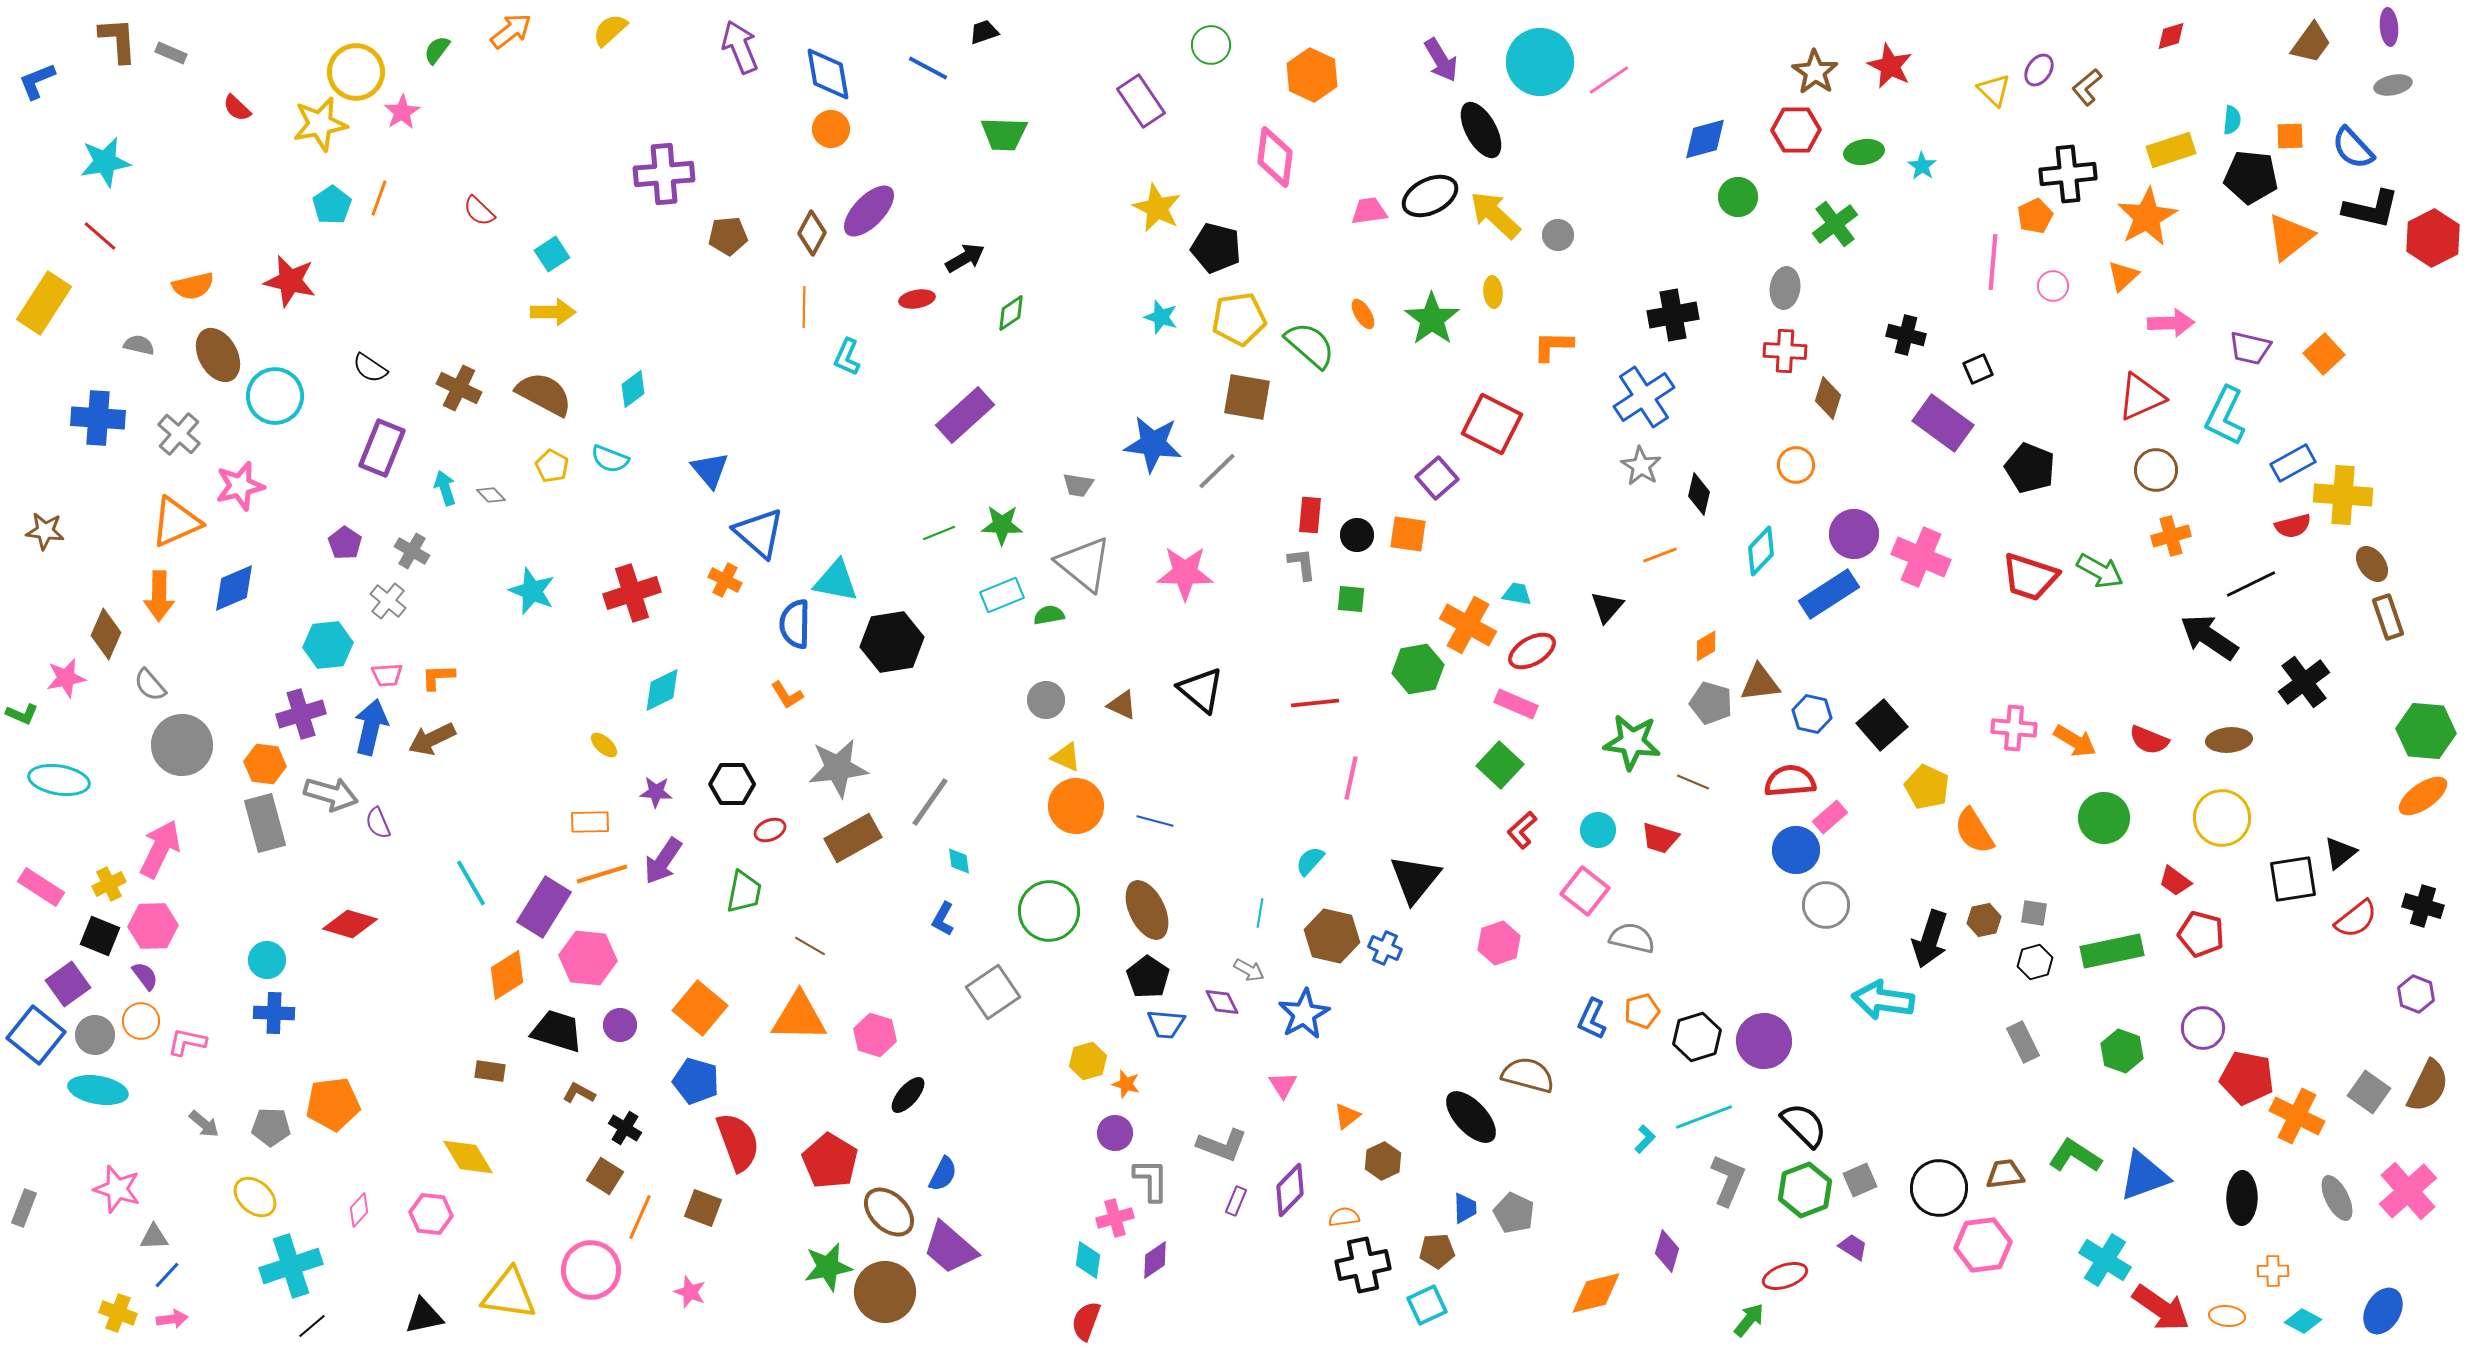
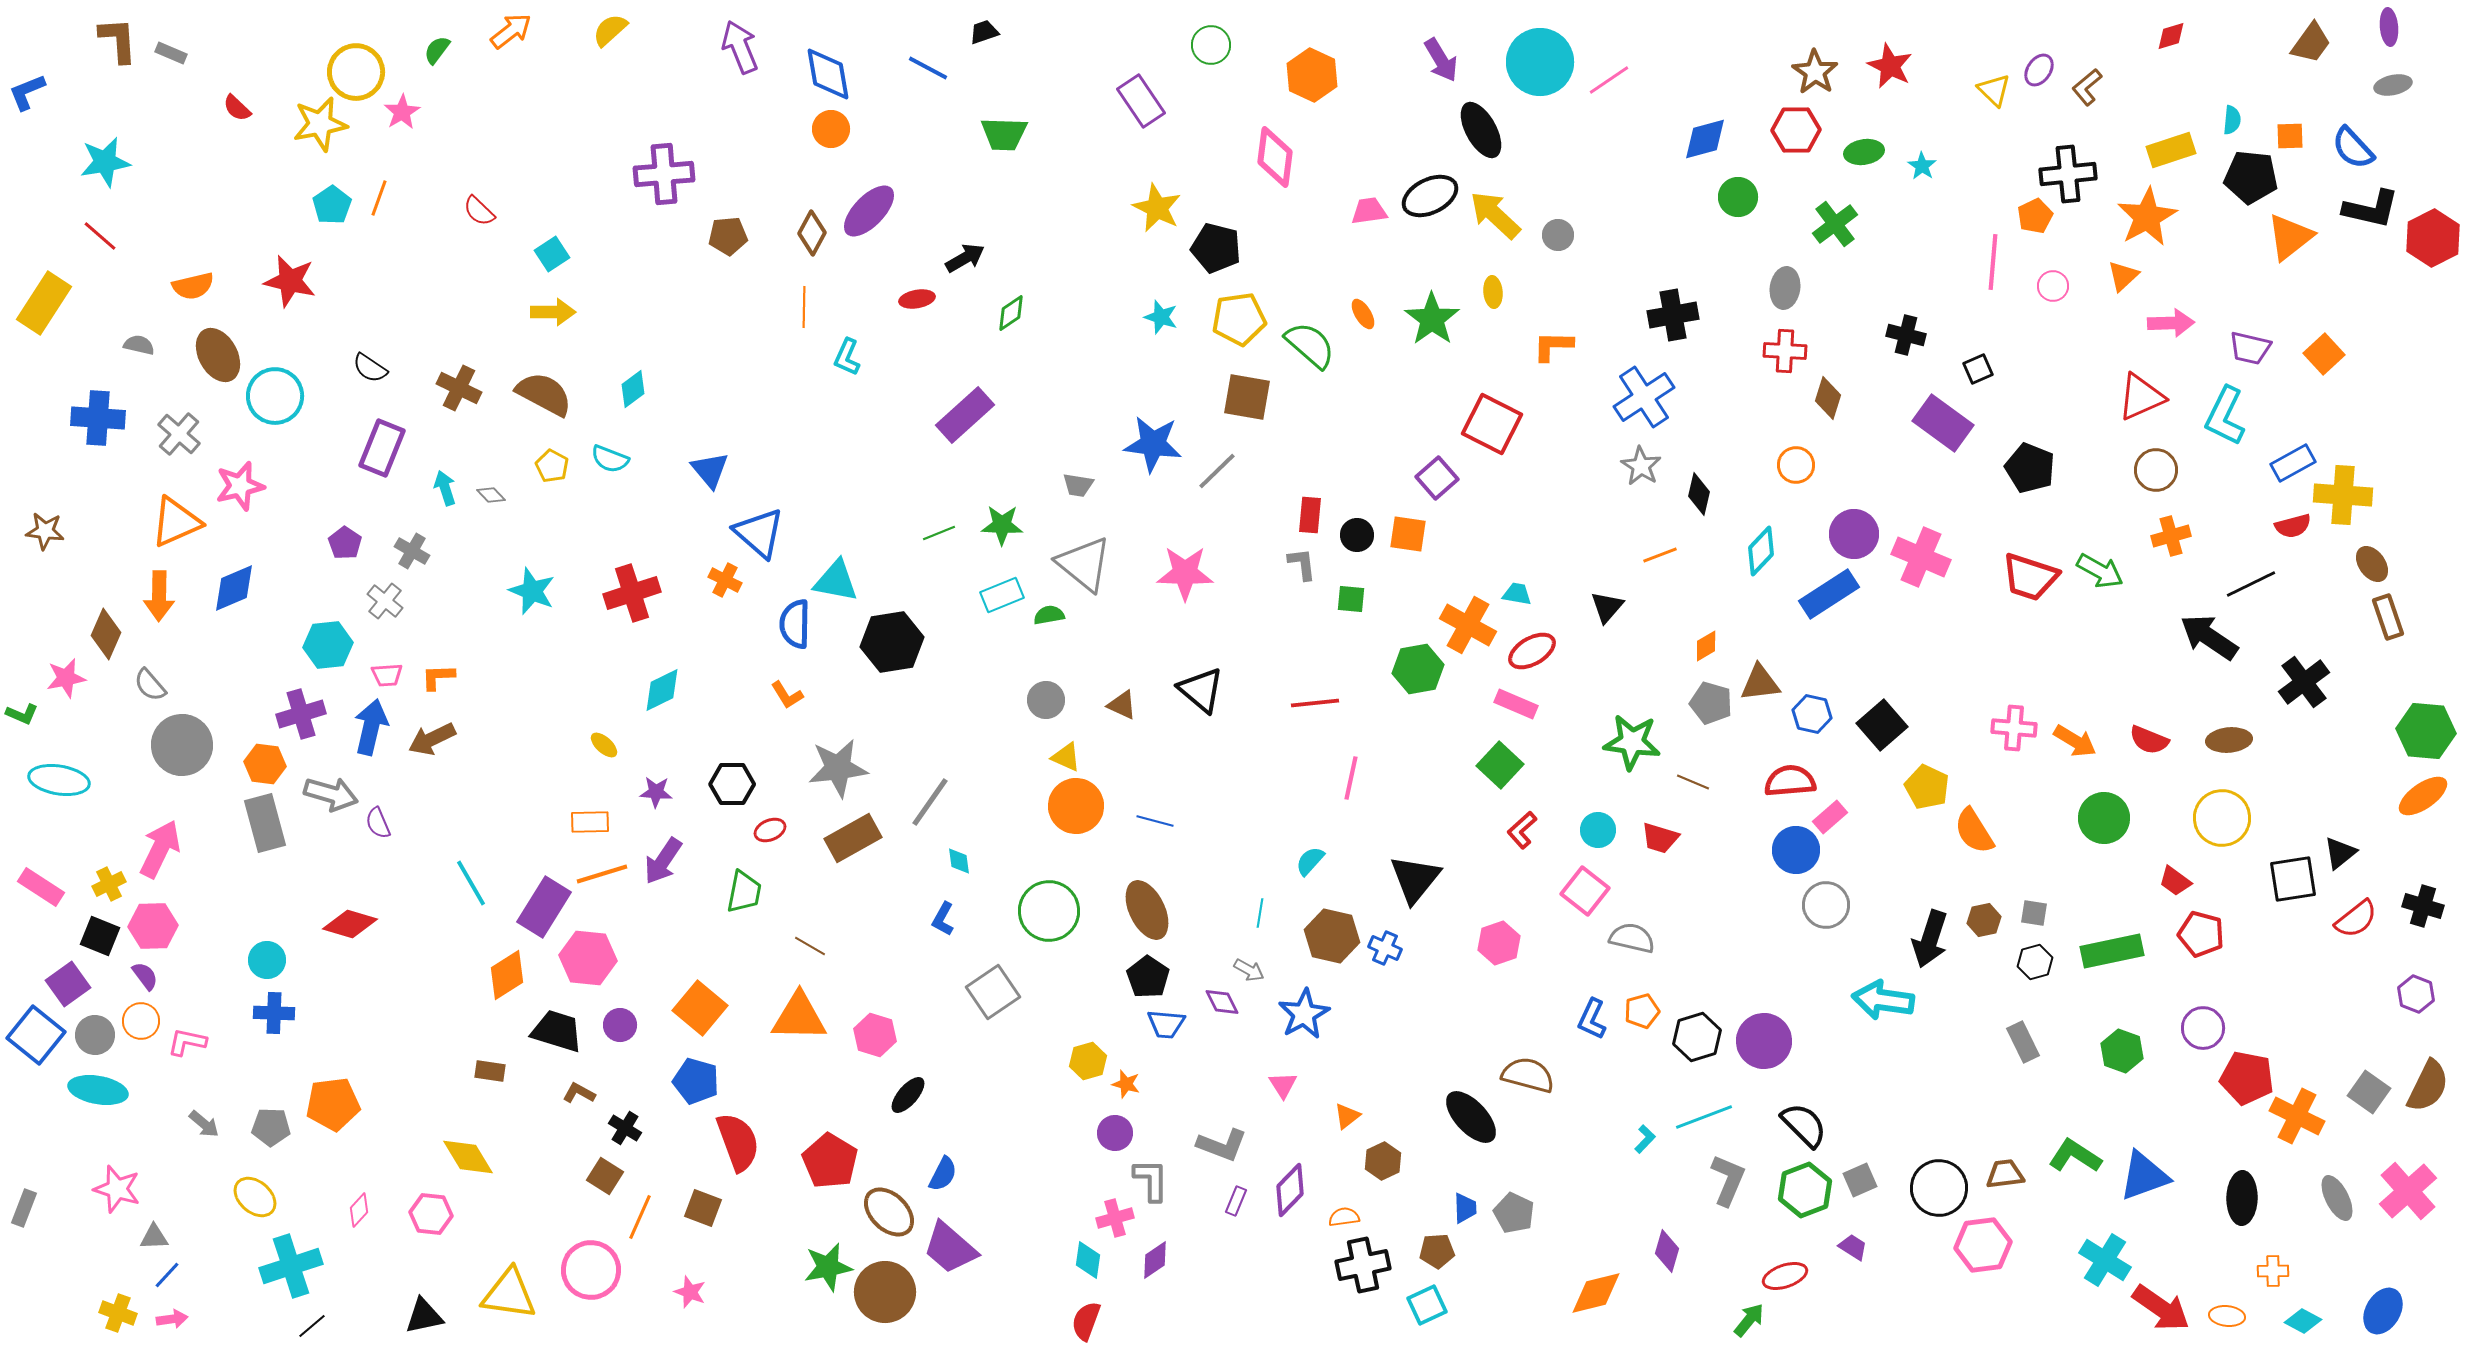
blue L-shape at (37, 81): moved 10 px left, 11 px down
gray cross at (388, 601): moved 3 px left
